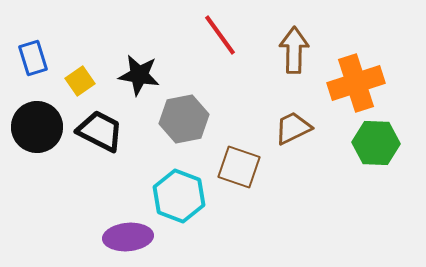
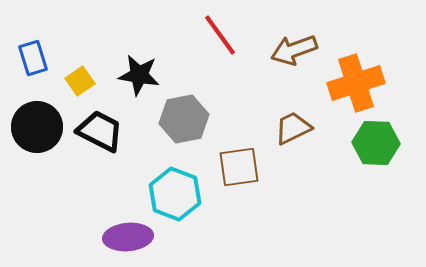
brown arrow: rotated 111 degrees counterclockwise
brown square: rotated 27 degrees counterclockwise
cyan hexagon: moved 4 px left, 2 px up
